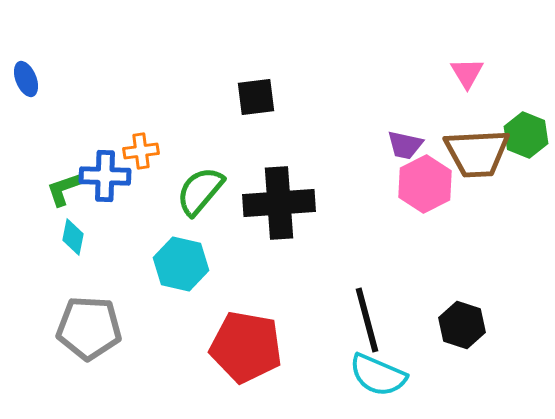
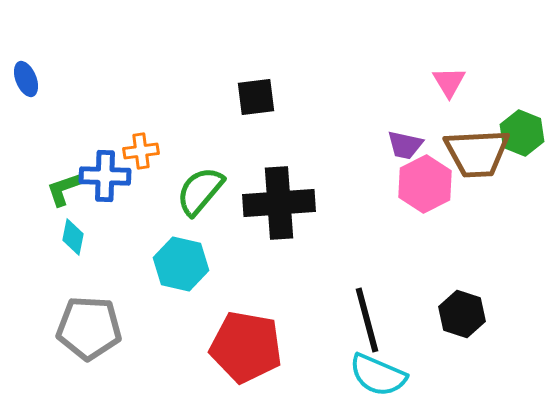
pink triangle: moved 18 px left, 9 px down
green hexagon: moved 4 px left, 2 px up
black hexagon: moved 11 px up
